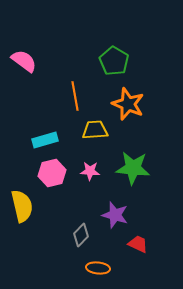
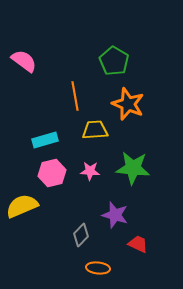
yellow semicircle: rotated 100 degrees counterclockwise
